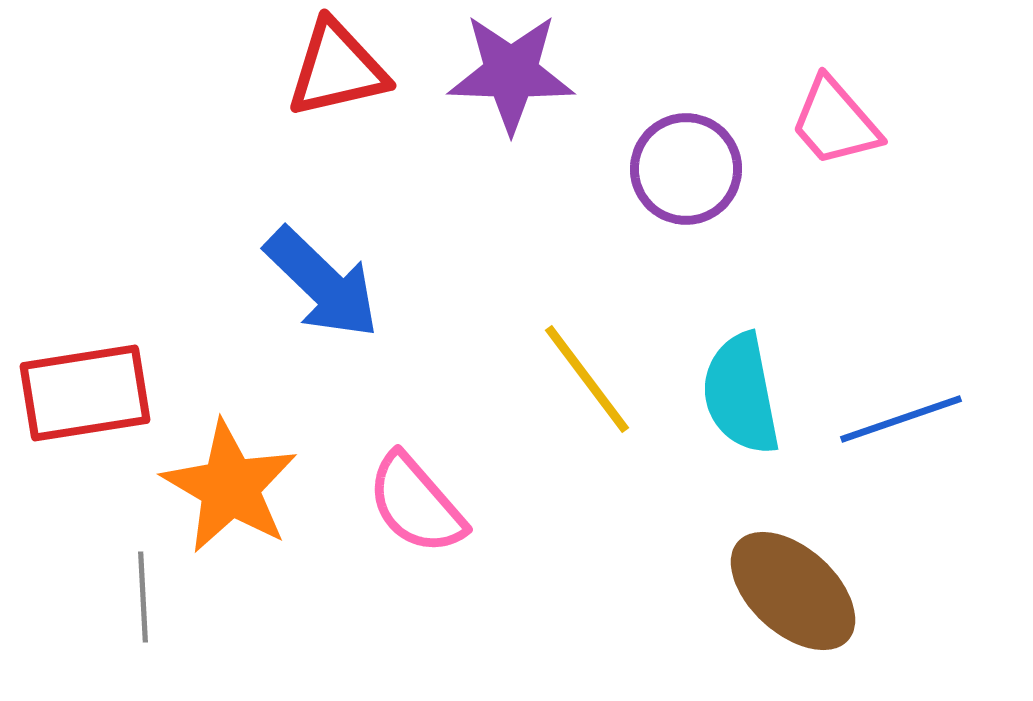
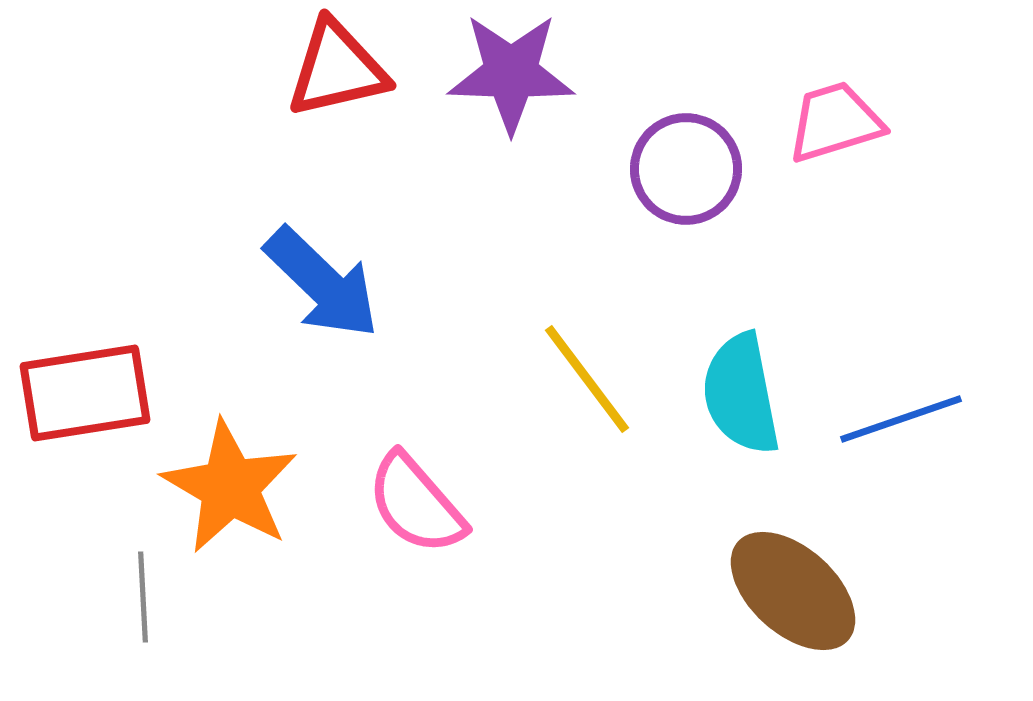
pink trapezoid: rotated 114 degrees clockwise
